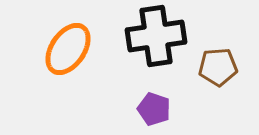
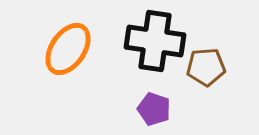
black cross: moved 1 px left, 5 px down; rotated 16 degrees clockwise
brown pentagon: moved 12 px left
